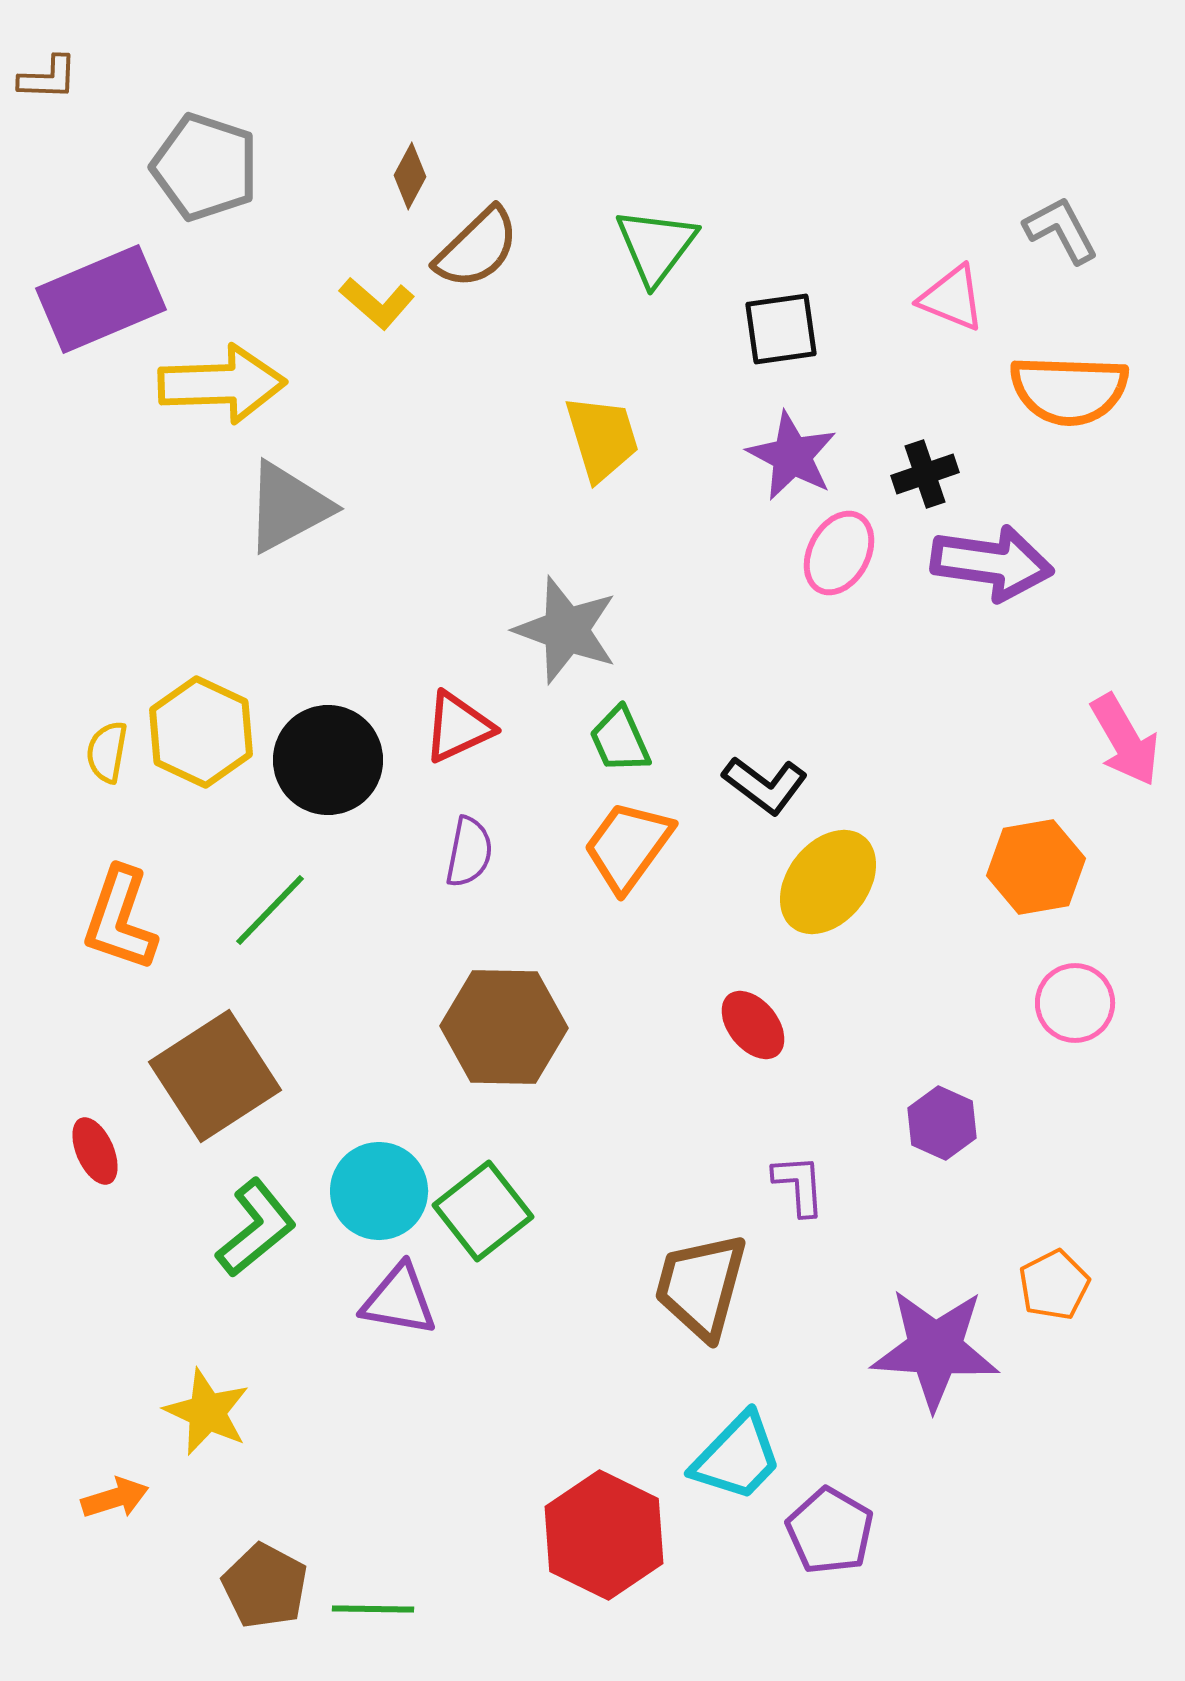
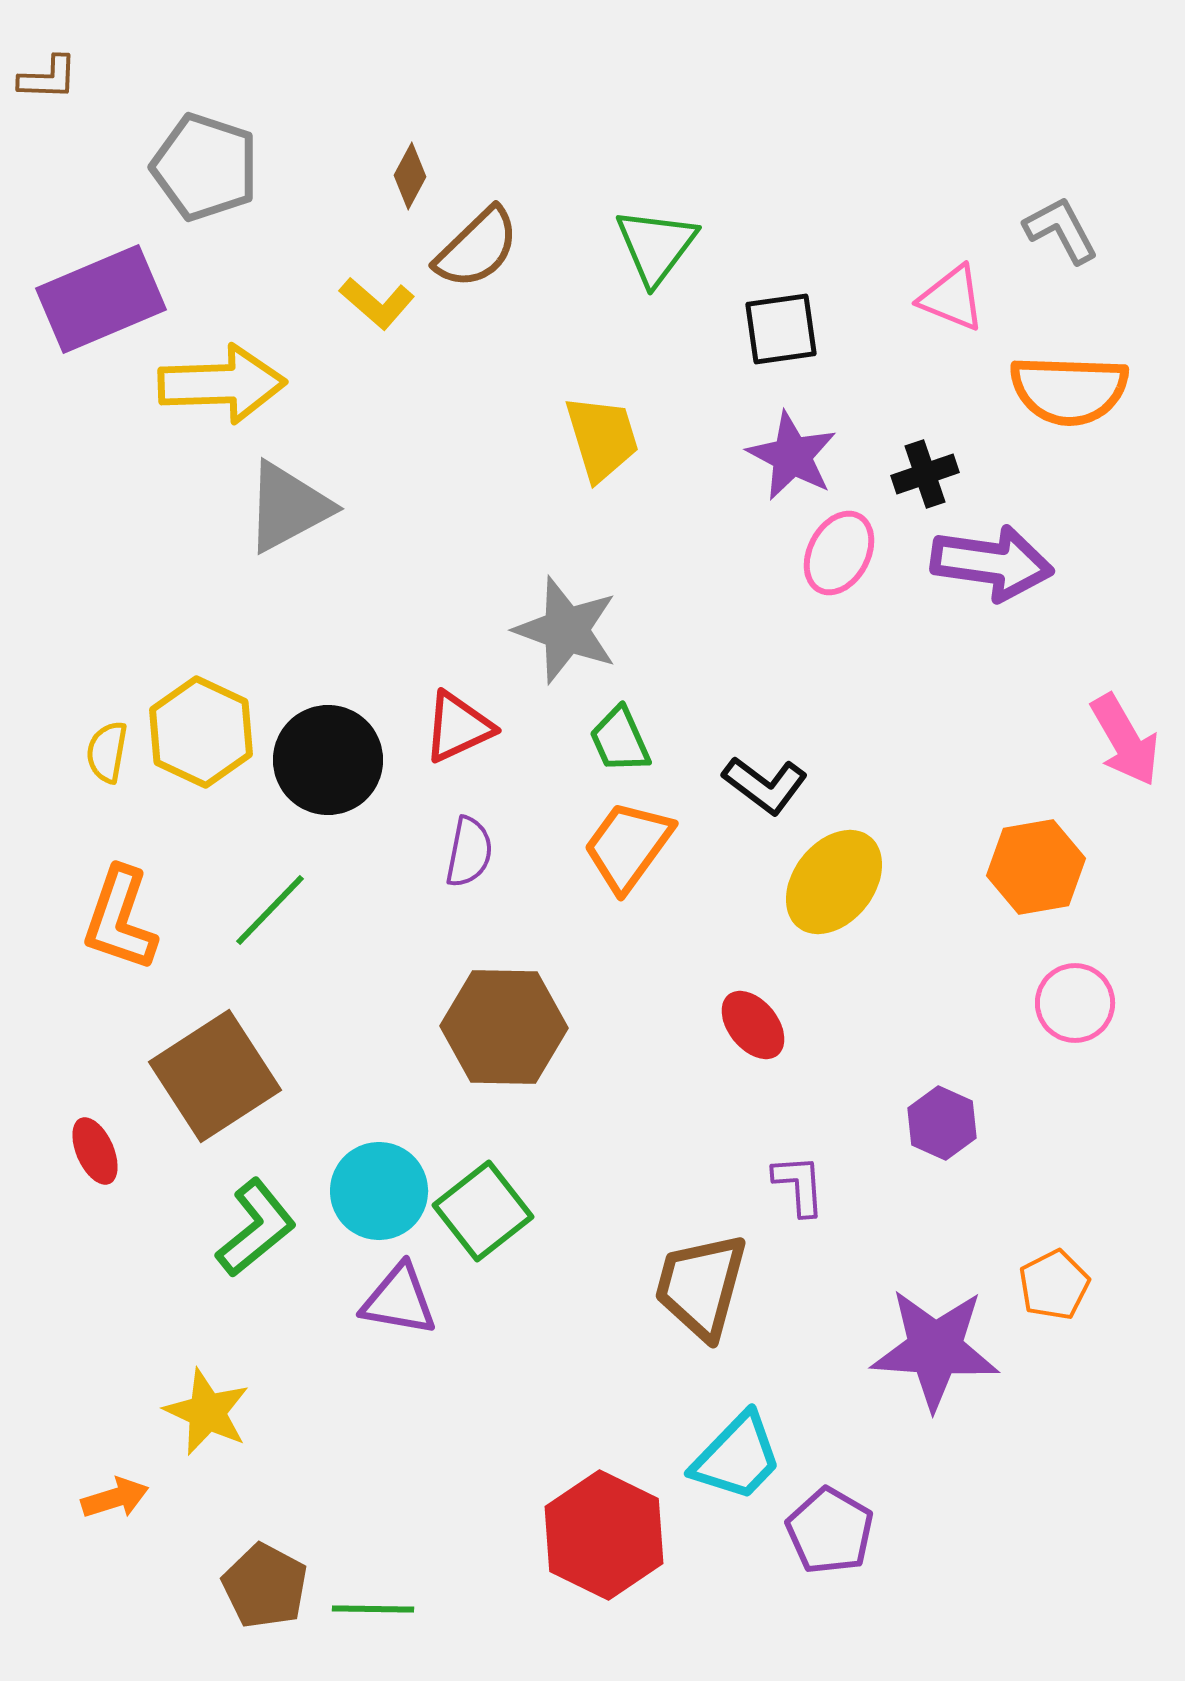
yellow ellipse at (828, 882): moved 6 px right
